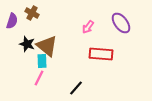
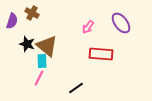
black line: rotated 14 degrees clockwise
